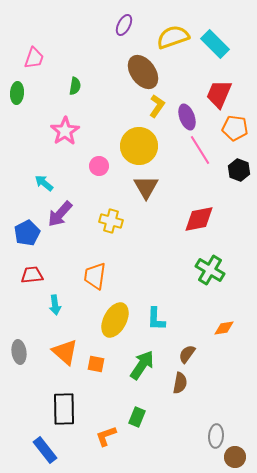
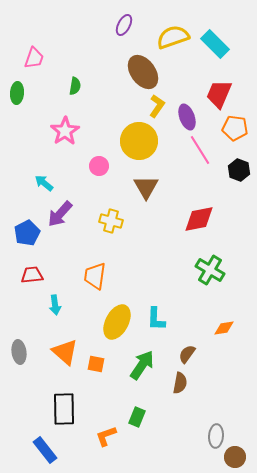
yellow circle at (139, 146): moved 5 px up
yellow ellipse at (115, 320): moved 2 px right, 2 px down
